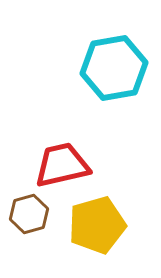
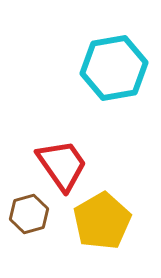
red trapezoid: rotated 68 degrees clockwise
yellow pentagon: moved 5 px right, 4 px up; rotated 14 degrees counterclockwise
